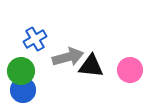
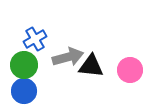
green circle: moved 3 px right, 6 px up
blue circle: moved 1 px right, 1 px down
